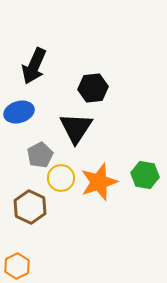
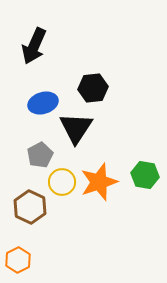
black arrow: moved 20 px up
blue ellipse: moved 24 px right, 9 px up
yellow circle: moved 1 px right, 4 px down
orange hexagon: moved 1 px right, 6 px up
